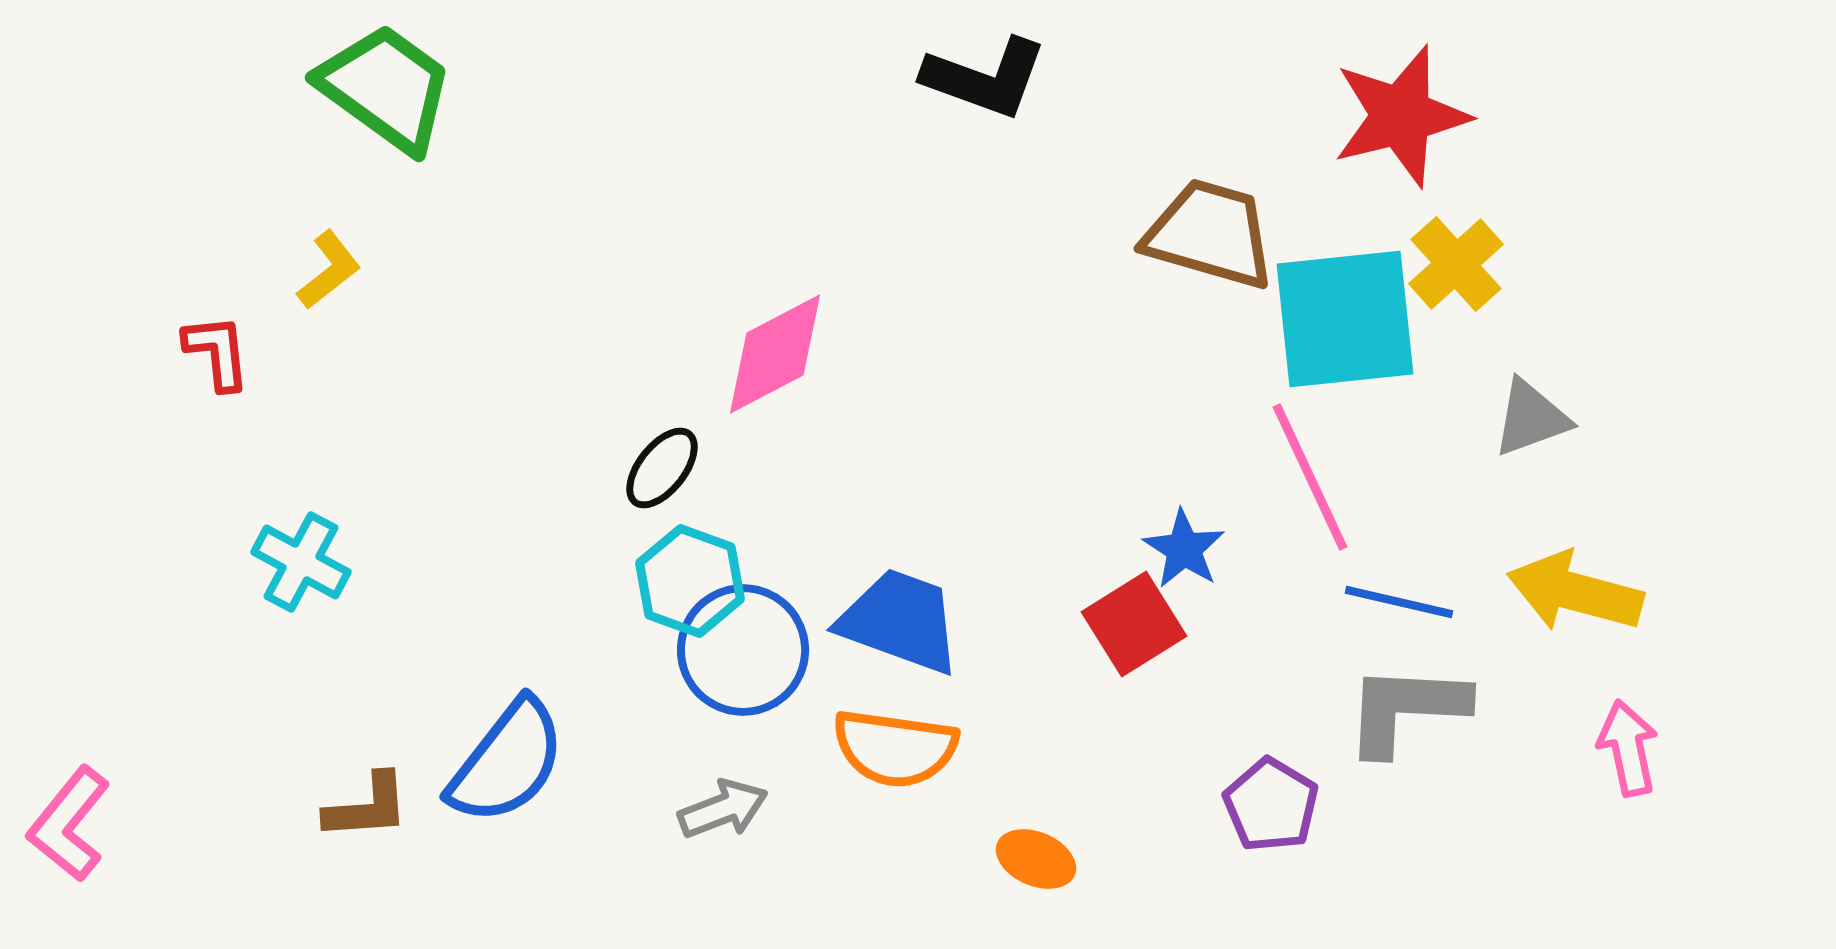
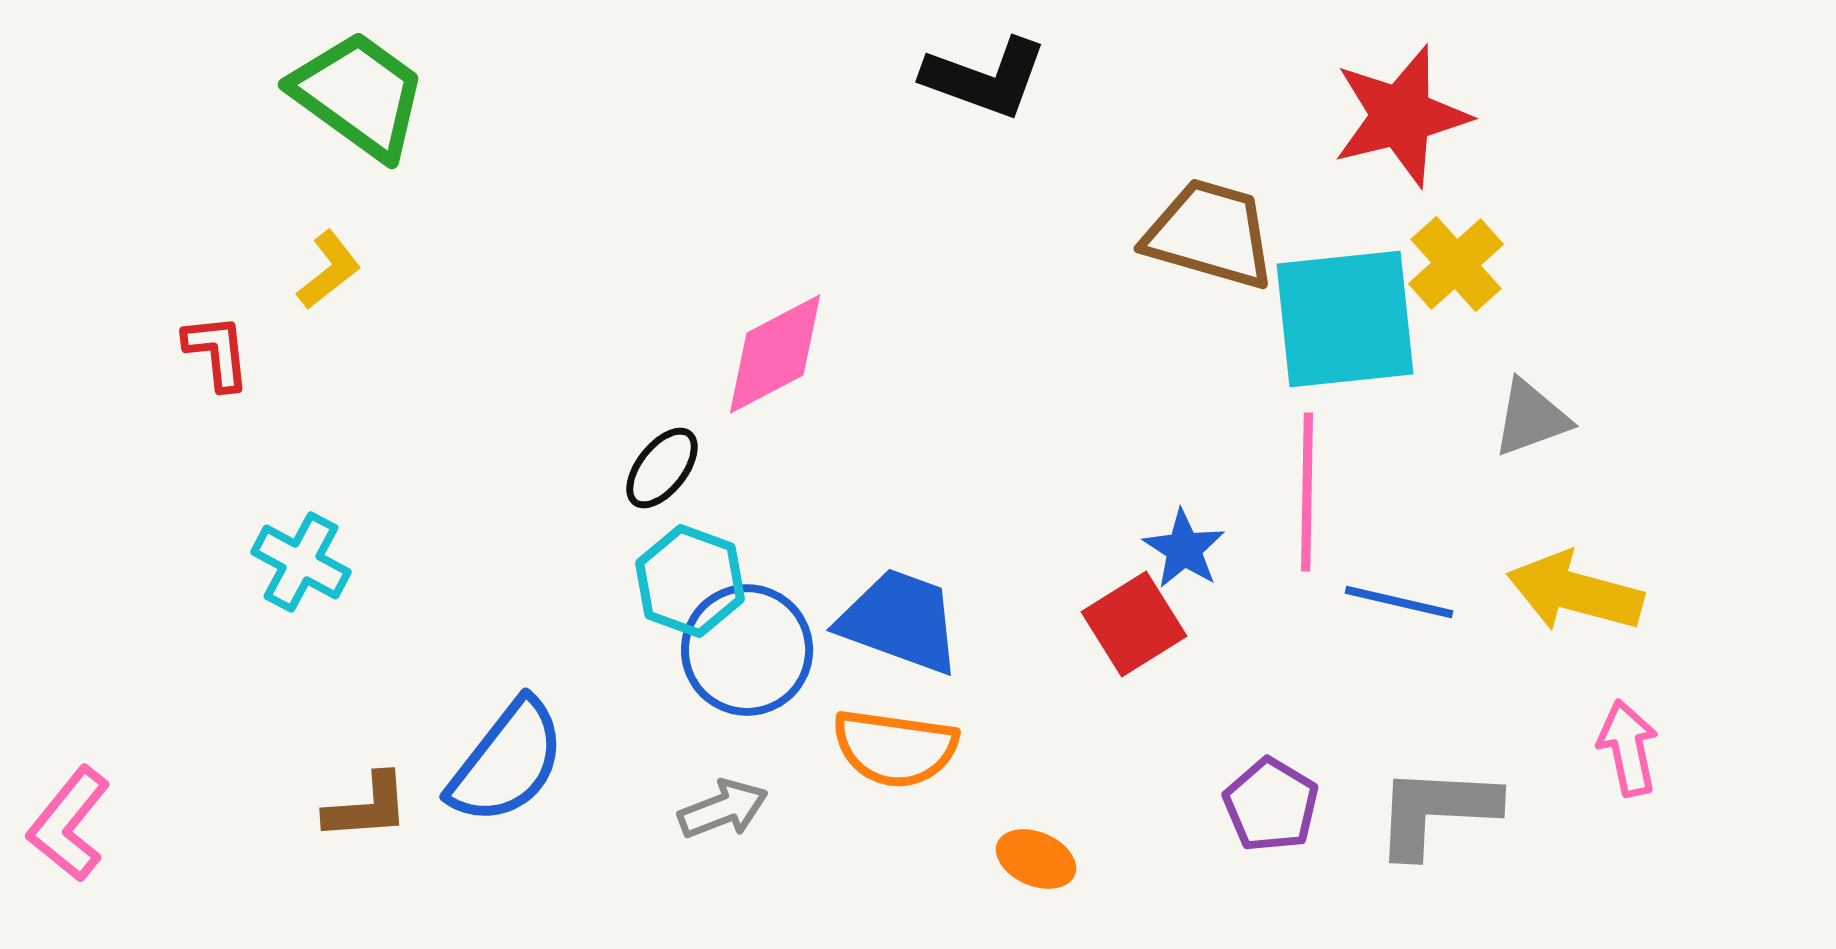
green trapezoid: moved 27 px left, 7 px down
pink line: moved 3 px left, 15 px down; rotated 26 degrees clockwise
blue circle: moved 4 px right
gray L-shape: moved 30 px right, 102 px down
